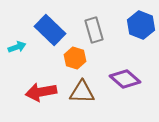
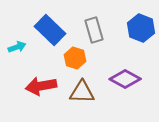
blue hexagon: moved 3 px down
purple diamond: rotated 12 degrees counterclockwise
red arrow: moved 6 px up
